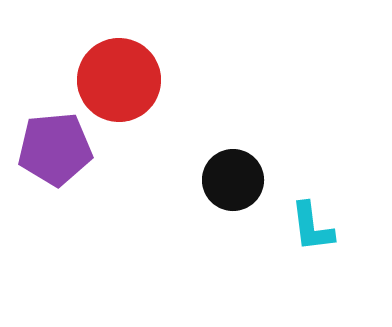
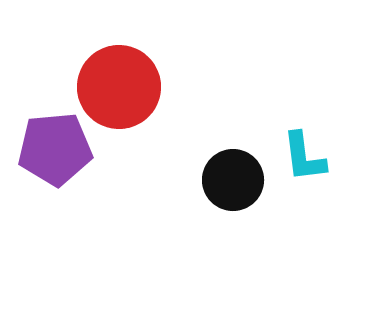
red circle: moved 7 px down
cyan L-shape: moved 8 px left, 70 px up
